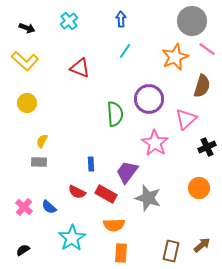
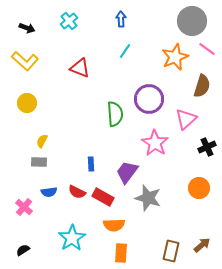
red rectangle: moved 3 px left, 3 px down
blue semicircle: moved 15 px up; rotated 49 degrees counterclockwise
